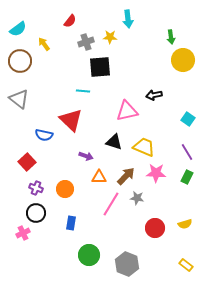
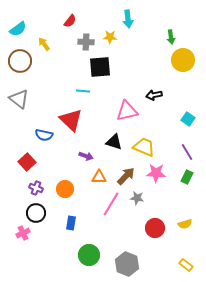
gray cross: rotated 21 degrees clockwise
